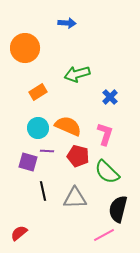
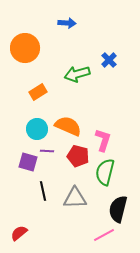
blue cross: moved 1 px left, 37 px up
cyan circle: moved 1 px left, 1 px down
pink L-shape: moved 2 px left, 6 px down
green semicircle: moved 2 px left; rotated 60 degrees clockwise
